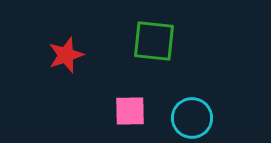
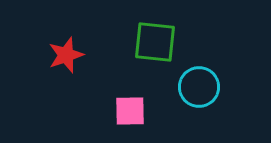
green square: moved 1 px right, 1 px down
cyan circle: moved 7 px right, 31 px up
